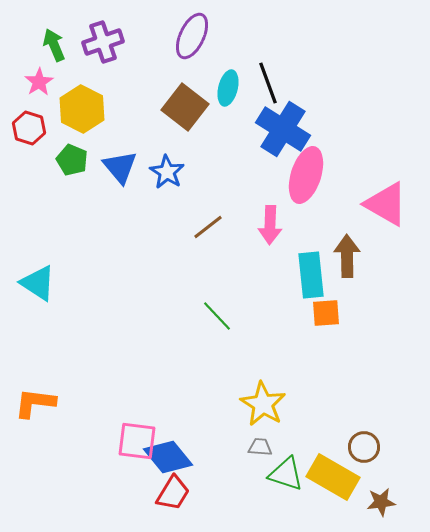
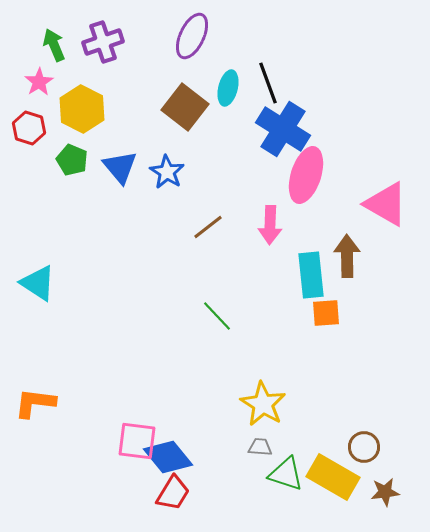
brown star: moved 4 px right, 10 px up
